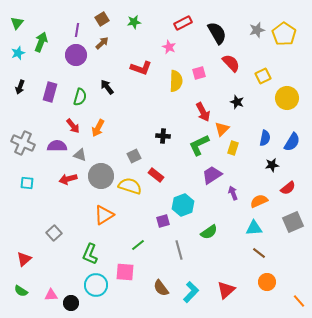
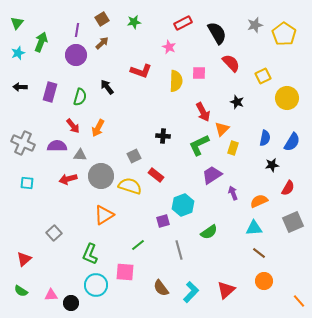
gray star at (257, 30): moved 2 px left, 5 px up
red L-shape at (141, 68): moved 3 px down
pink square at (199, 73): rotated 16 degrees clockwise
black arrow at (20, 87): rotated 72 degrees clockwise
gray triangle at (80, 155): rotated 16 degrees counterclockwise
red semicircle at (288, 188): rotated 21 degrees counterclockwise
orange circle at (267, 282): moved 3 px left, 1 px up
